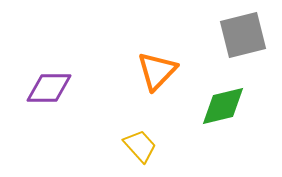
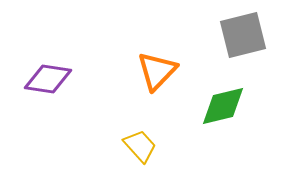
purple diamond: moved 1 px left, 9 px up; rotated 9 degrees clockwise
